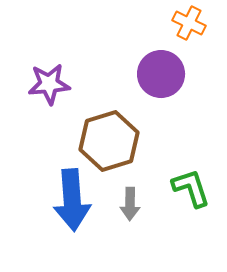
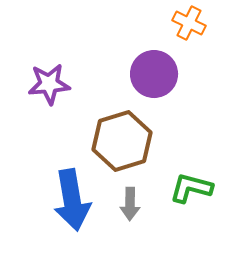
purple circle: moved 7 px left
brown hexagon: moved 13 px right
green L-shape: rotated 57 degrees counterclockwise
blue arrow: rotated 6 degrees counterclockwise
